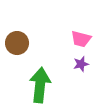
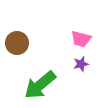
green arrow: rotated 136 degrees counterclockwise
